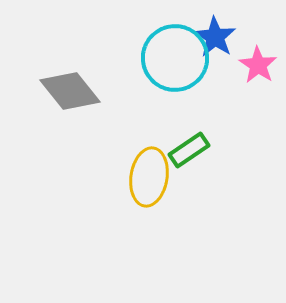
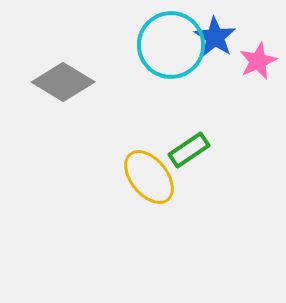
cyan circle: moved 4 px left, 13 px up
pink star: moved 4 px up; rotated 15 degrees clockwise
gray diamond: moved 7 px left, 9 px up; rotated 20 degrees counterclockwise
yellow ellipse: rotated 48 degrees counterclockwise
